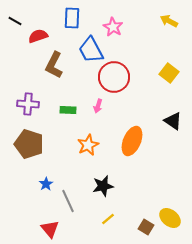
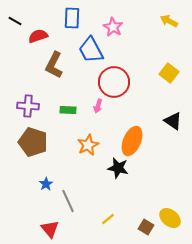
red circle: moved 5 px down
purple cross: moved 2 px down
brown pentagon: moved 4 px right, 2 px up
black star: moved 15 px right, 18 px up; rotated 25 degrees clockwise
